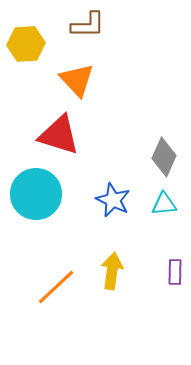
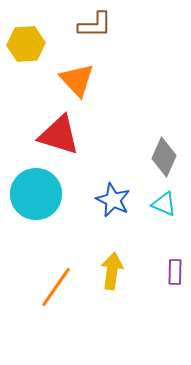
brown L-shape: moved 7 px right
cyan triangle: rotated 28 degrees clockwise
orange line: rotated 12 degrees counterclockwise
